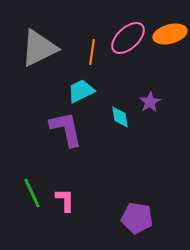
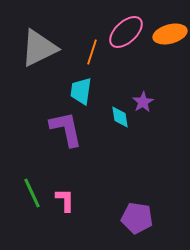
pink ellipse: moved 2 px left, 6 px up
orange line: rotated 10 degrees clockwise
cyan trapezoid: rotated 56 degrees counterclockwise
purple star: moved 7 px left
